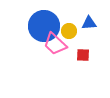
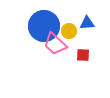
blue triangle: moved 2 px left
